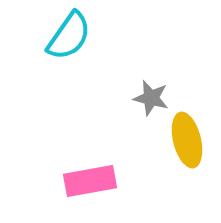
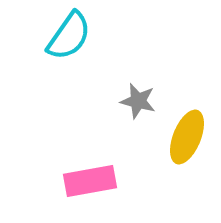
gray star: moved 13 px left, 3 px down
yellow ellipse: moved 3 px up; rotated 36 degrees clockwise
